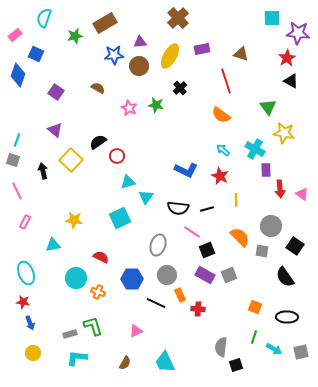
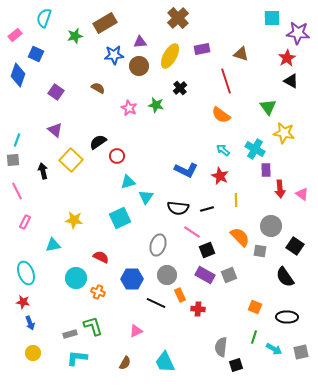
gray square at (13, 160): rotated 24 degrees counterclockwise
gray square at (262, 251): moved 2 px left
